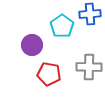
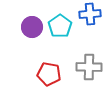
cyan pentagon: moved 2 px left
purple circle: moved 18 px up
